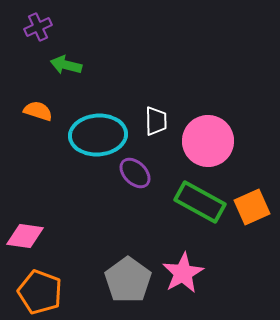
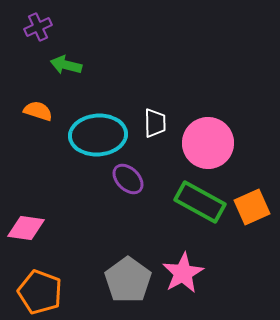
white trapezoid: moved 1 px left, 2 px down
pink circle: moved 2 px down
purple ellipse: moved 7 px left, 6 px down
pink diamond: moved 1 px right, 8 px up
